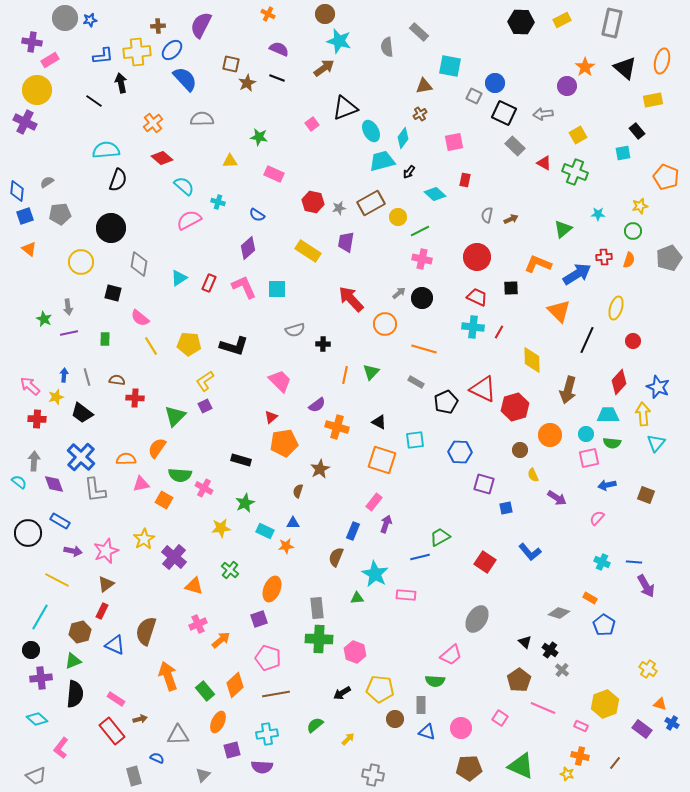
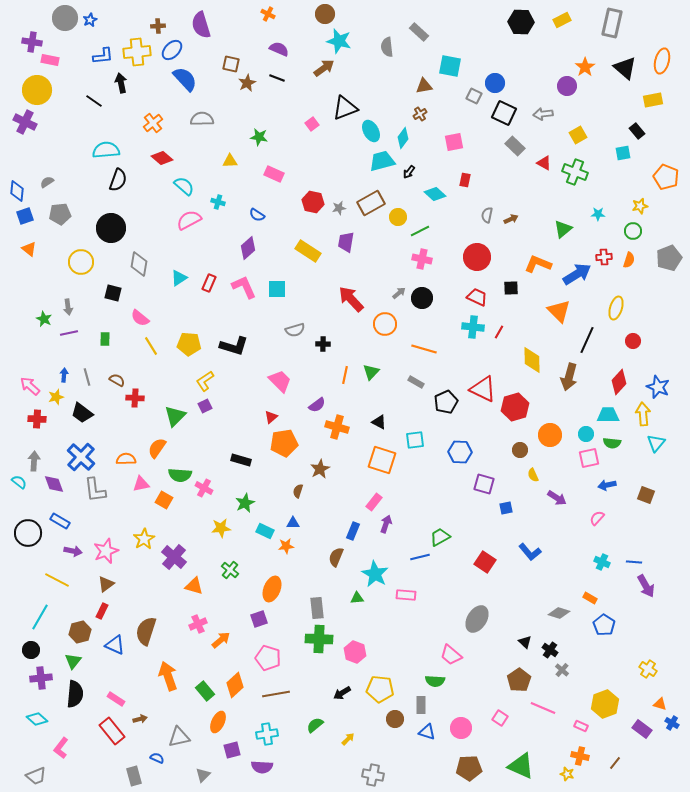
blue star at (90, 20): rotated 16 degrees counterclockwise
purple semicircle at (201, 25): rotated 44 degrees counterclockwise
pink rectangle at (50, 60): rotated 42 degrees clockwise
brown semicircle at (117, 380): rotated 21 degrees clockwise
brown arrow at (568, 390): moved 1 px right, 13 px up
pink trapezoid at (451, 655): rotated 80 degrees clockwise
green triangle at (73, 661): rotated 30 degrees counterclockwise
gray triangle at (178, 735): moved 1 px right, 2 px down; rotated 10 degrees counterclockwise
